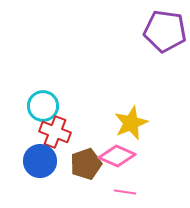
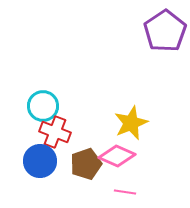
purple pentagon: rotated 30 degrees clockwise
